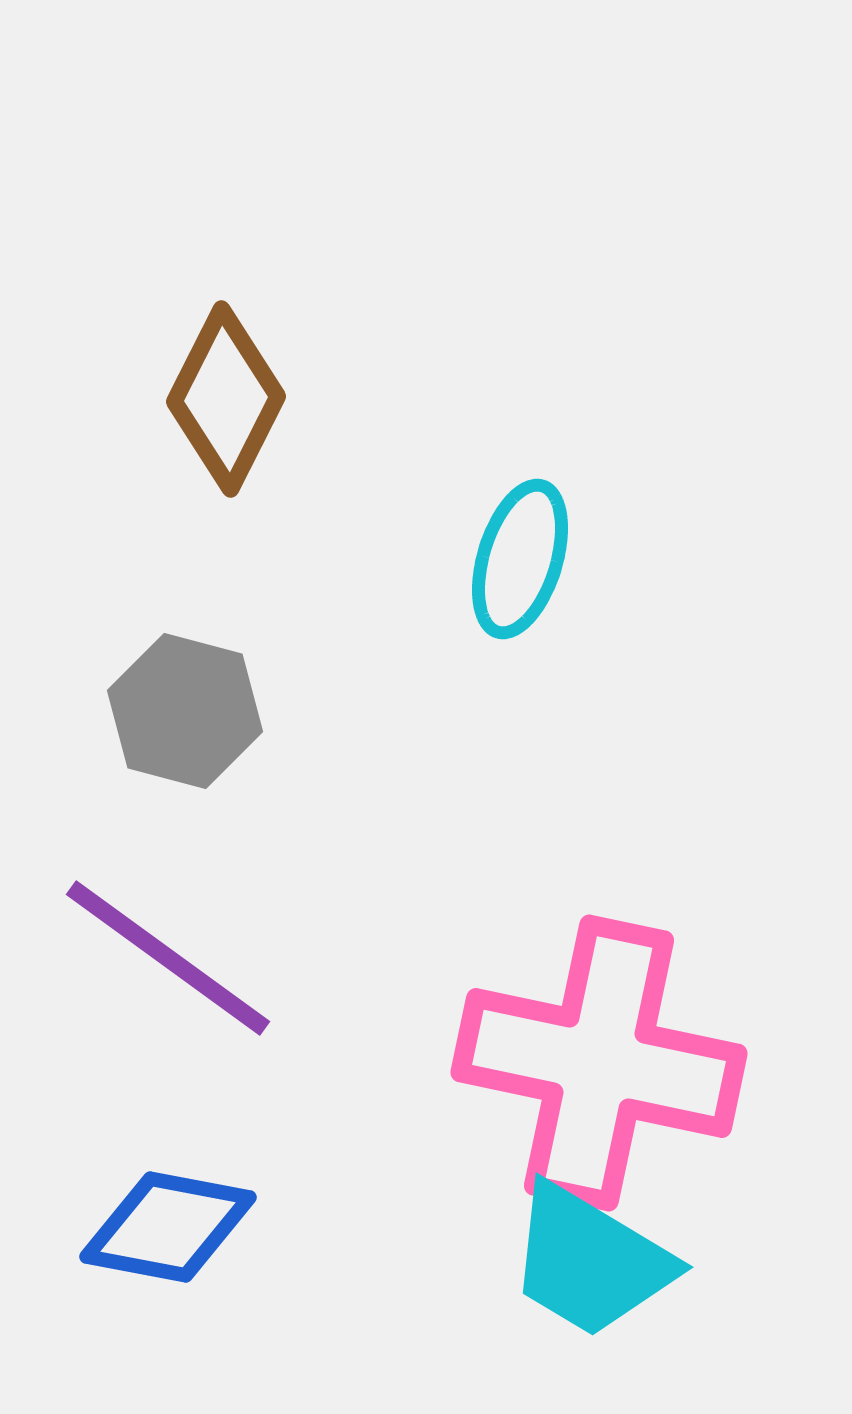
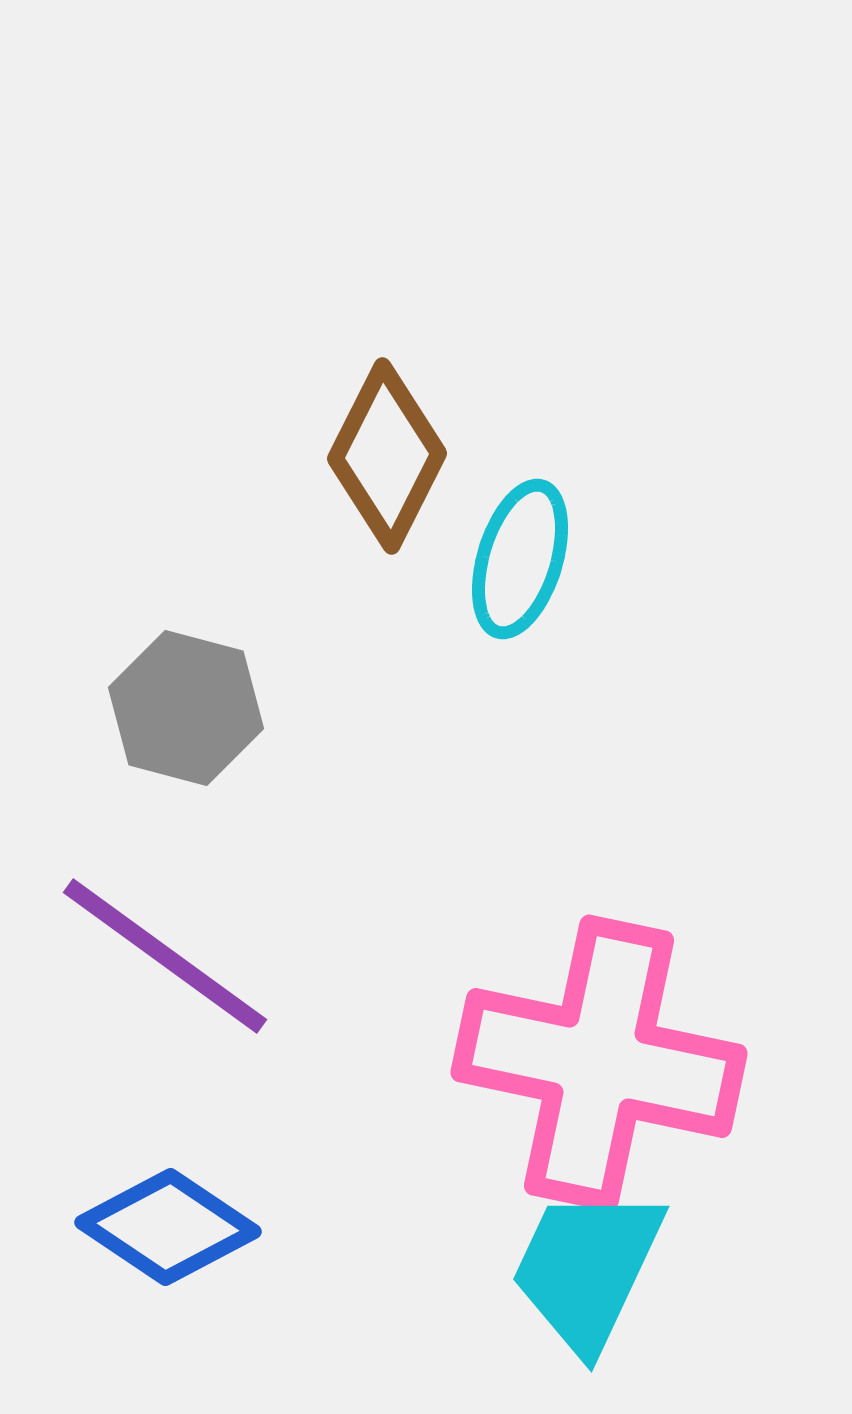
brown diamond: moved 161 px right, 57 px down
gray hexagon: moved 1 px right, 3 px up
purple line: moved 3 px left, 2 px up
blue diamond: rotated 23 degrees clockwise
cyan trapezoid: moved 3 px left, 8 px down; rotated 84 degrees clockwise
